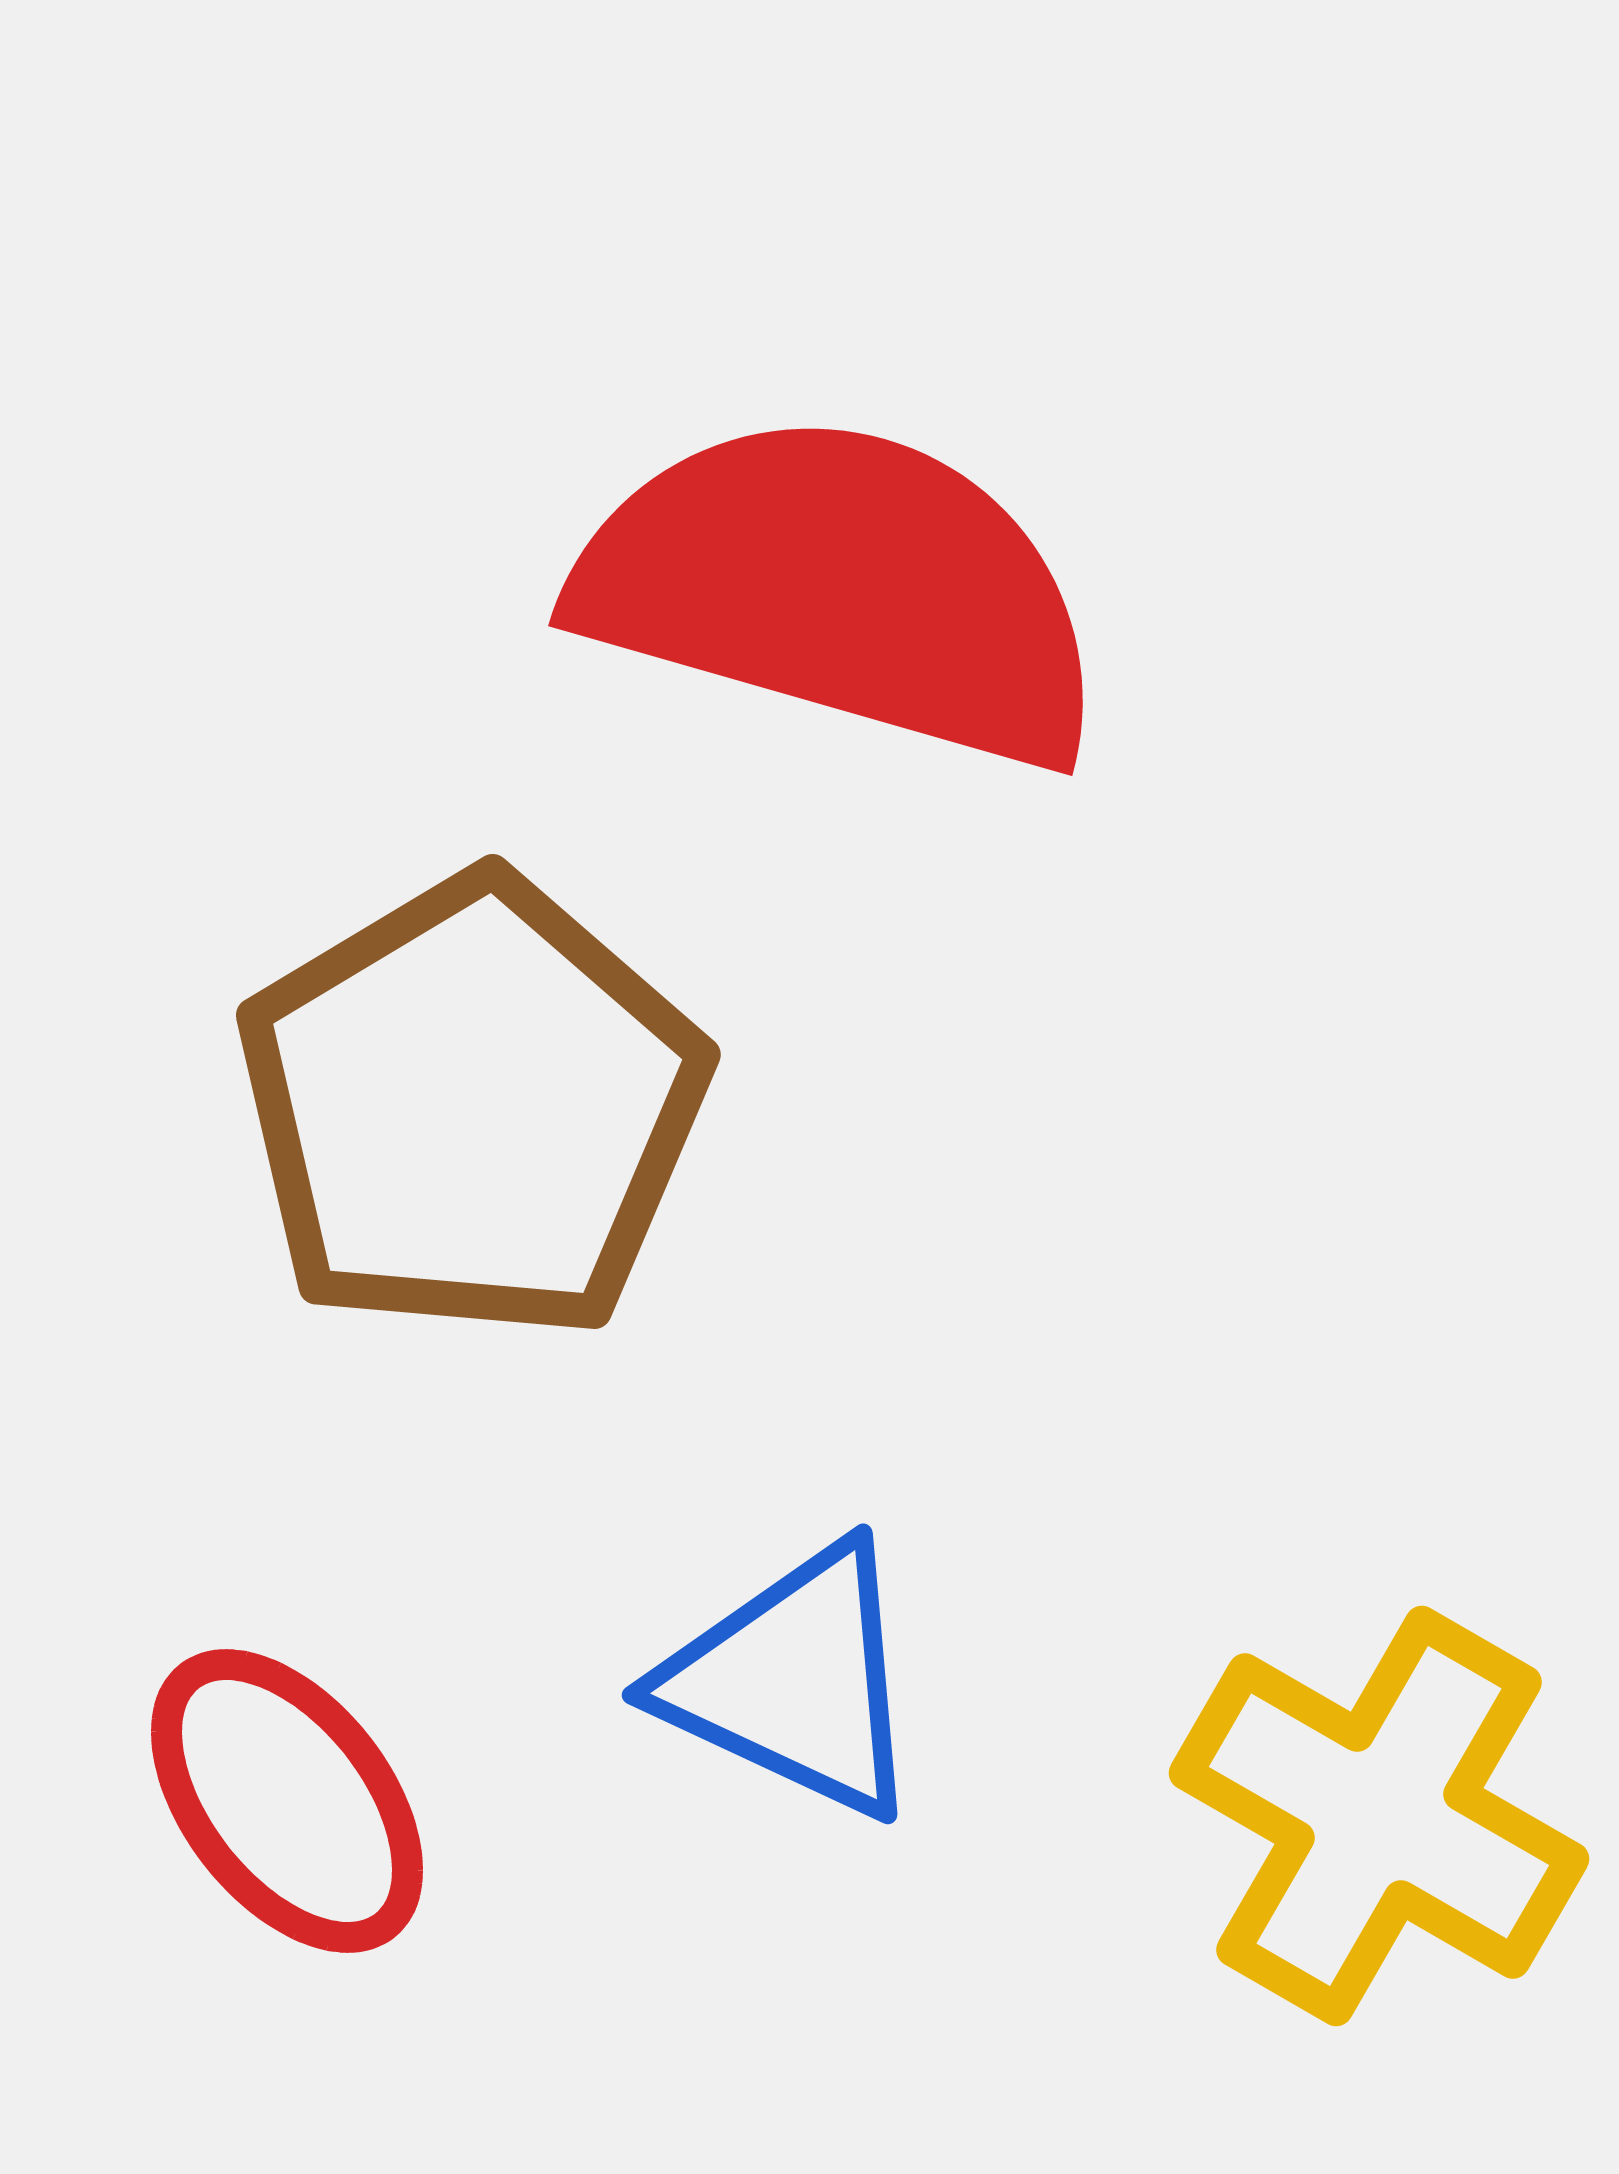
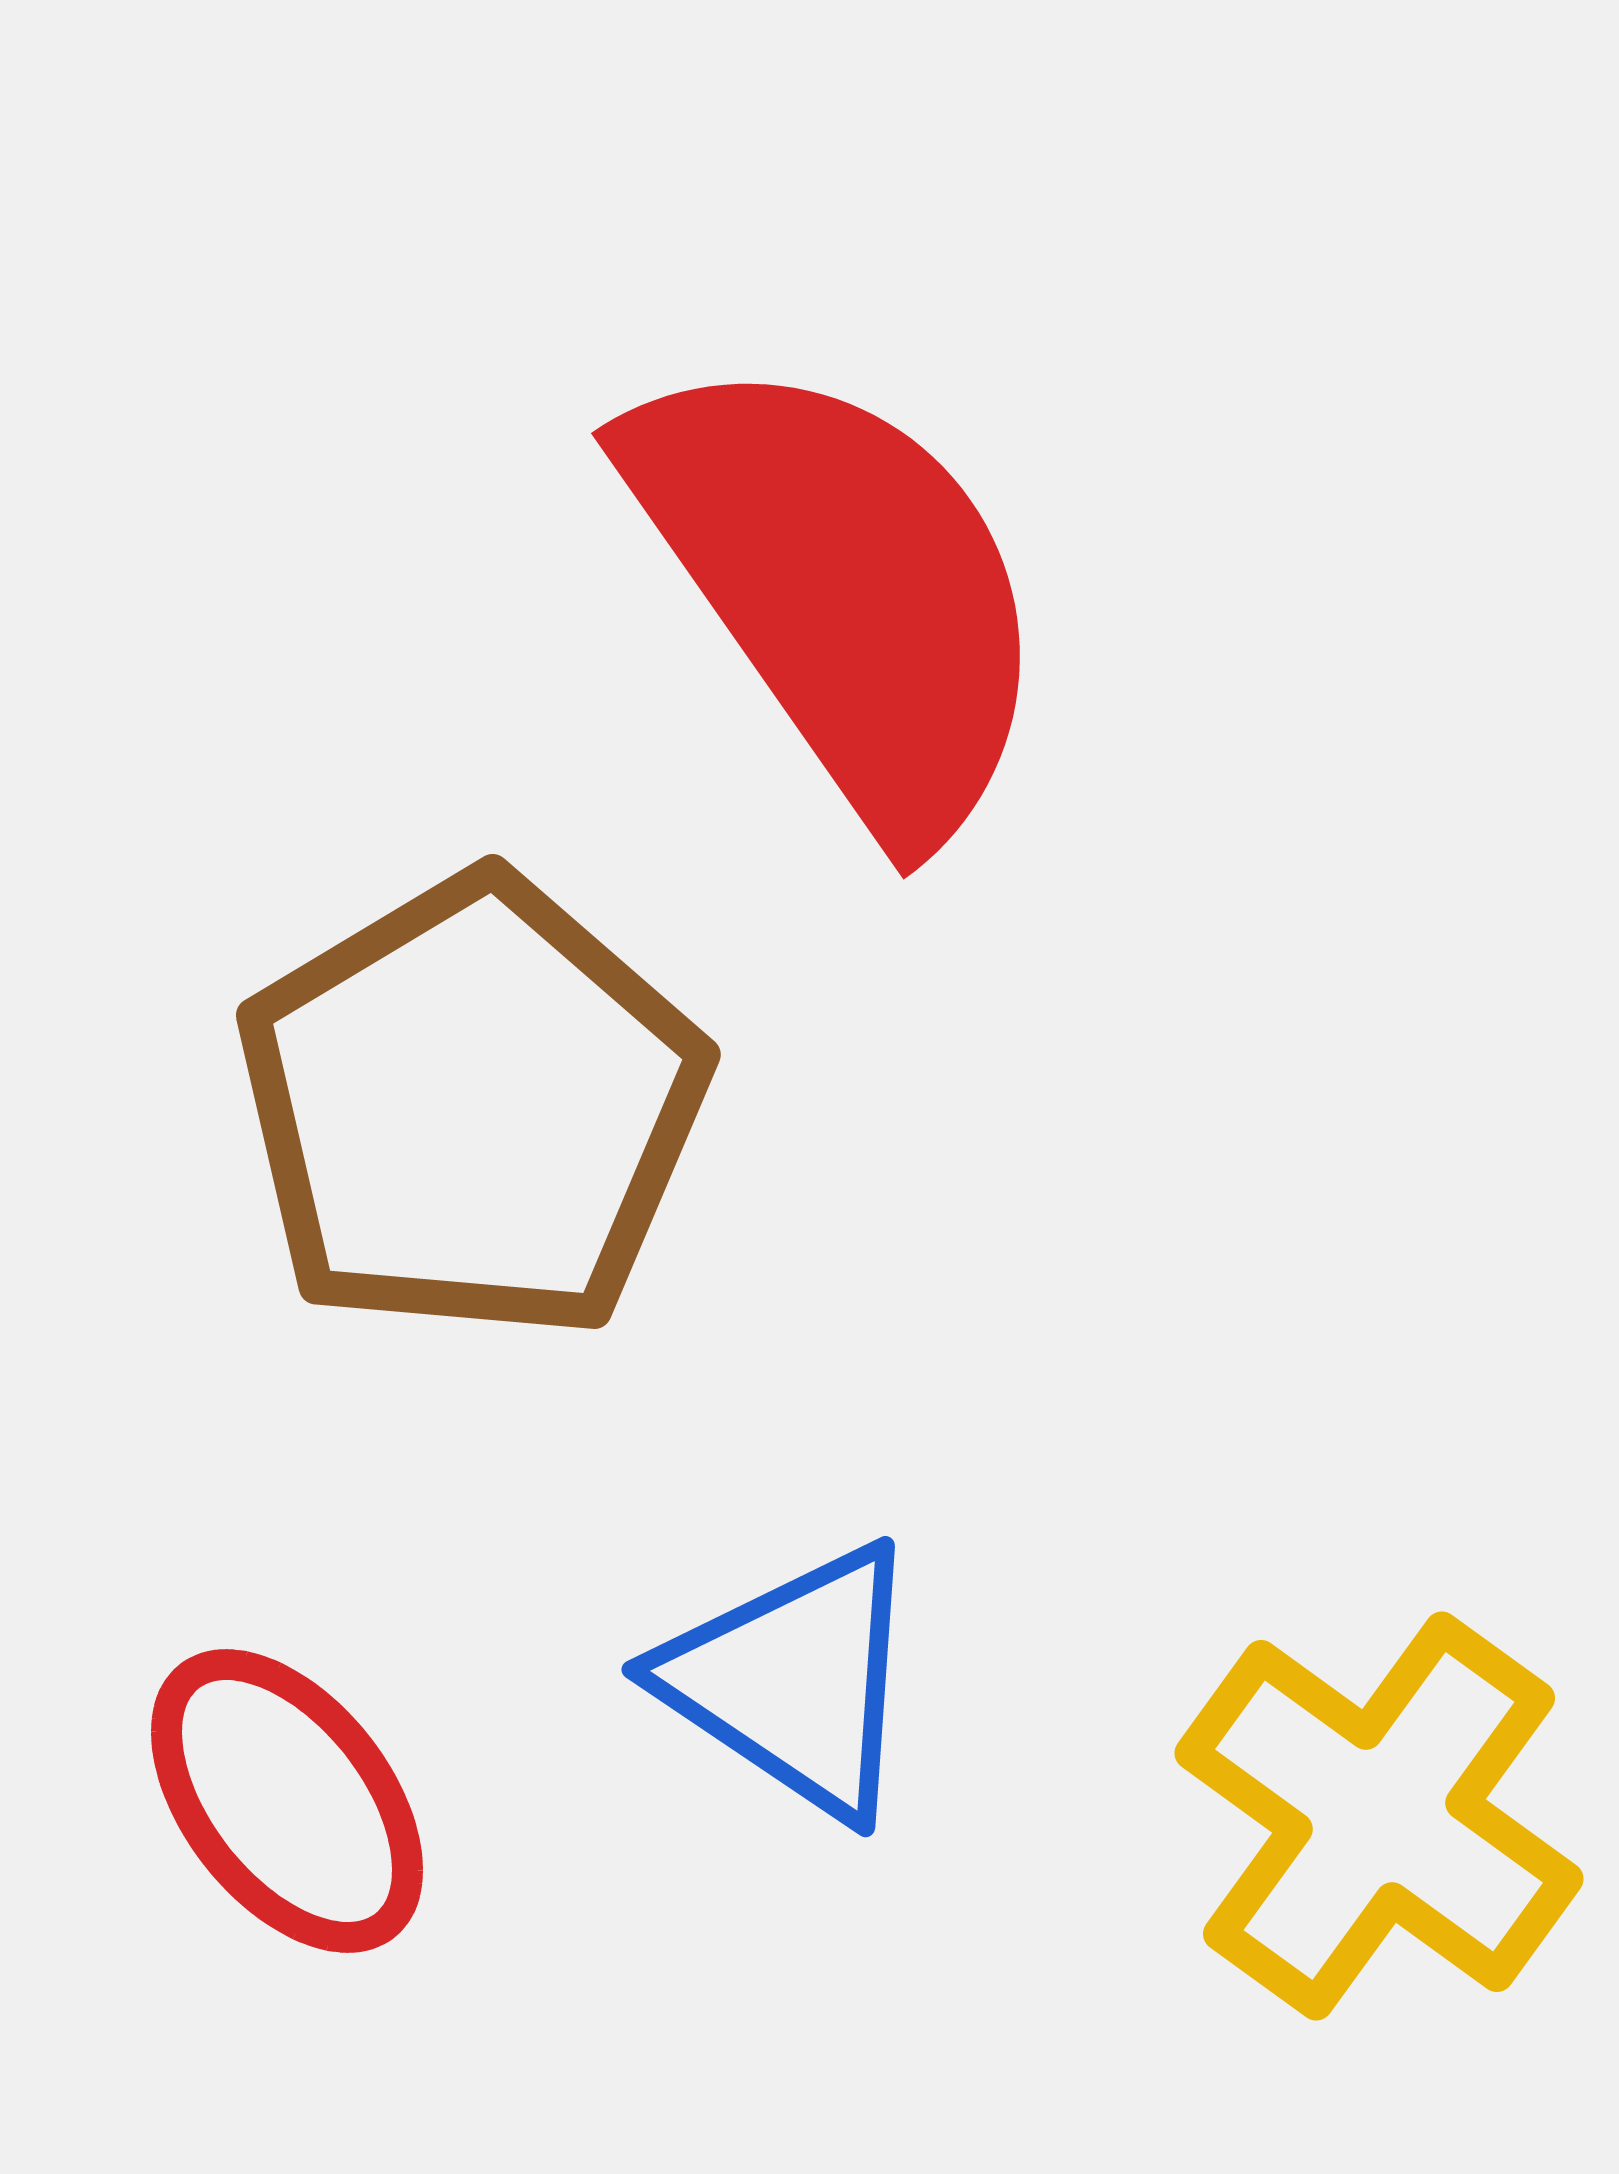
red semicircle: rotated 39 degrees clockwise
blue triangle: rotated 9 degrees clockwise
yellow cross: rotated 6 degrees clockwise
